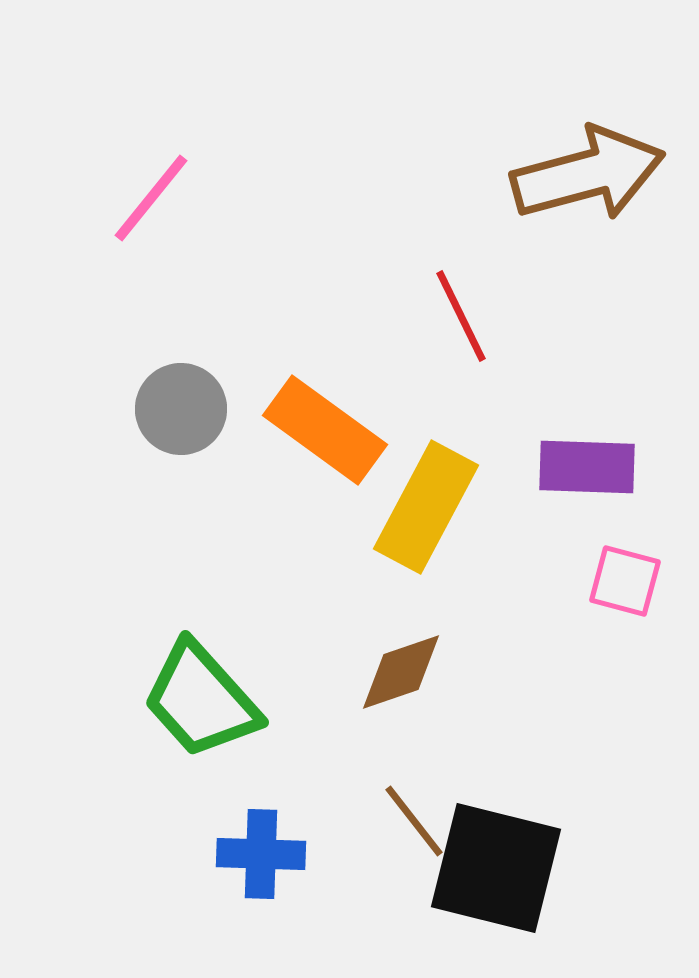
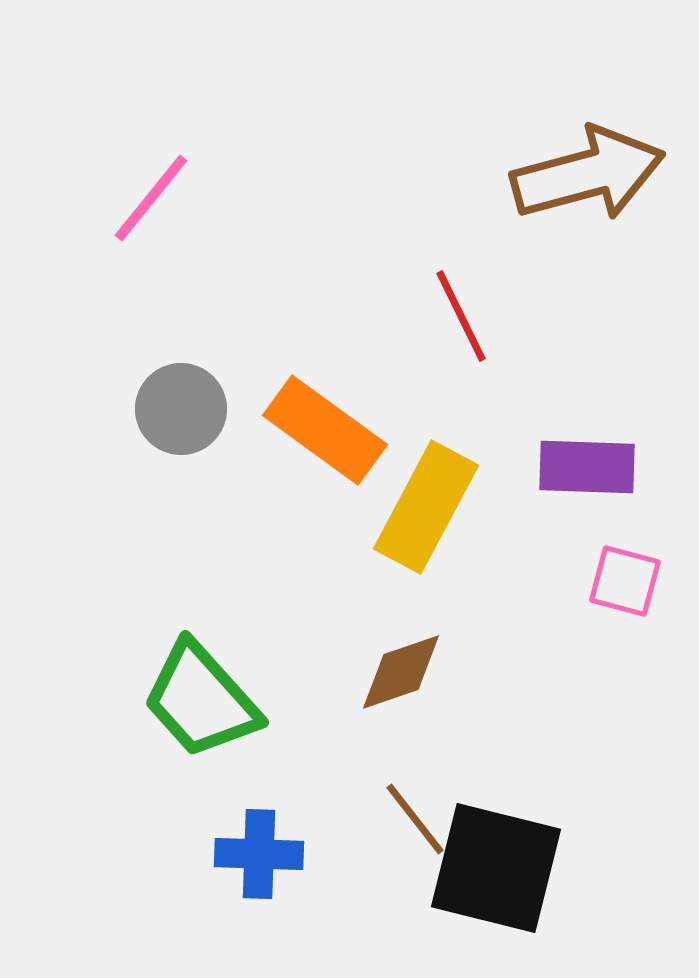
brown line: moved 1 px right, 2 px up
blue cross: moved 2 px left
